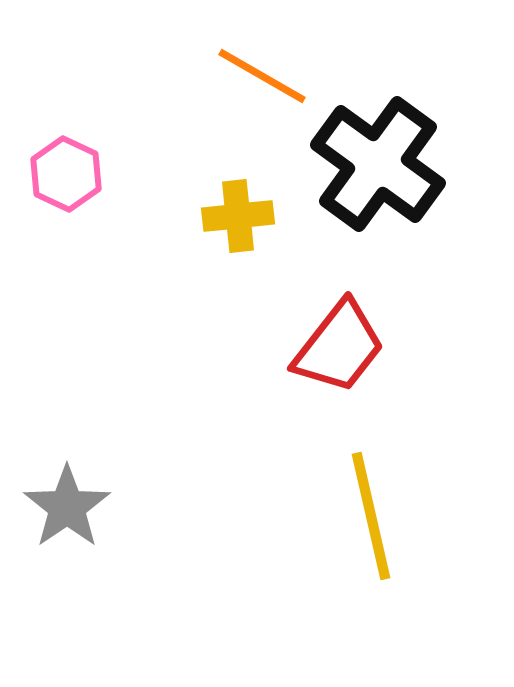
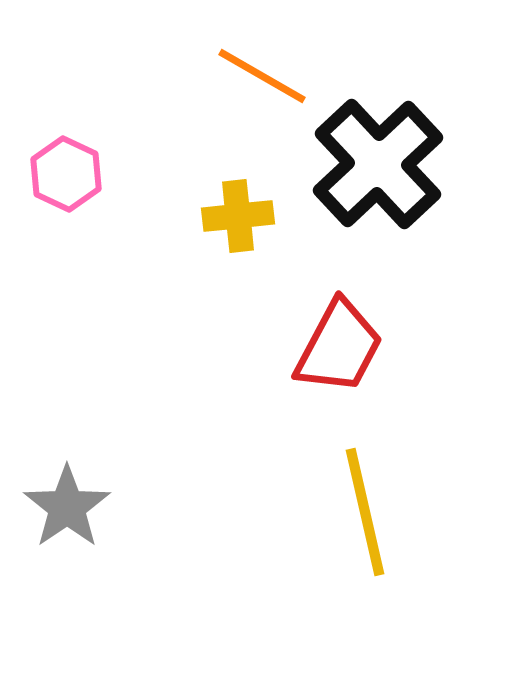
black cross: rotated 11 degrees clockwise
red trapezoid: rotated 10 degrees counterclockwise
yellow line: moved 6 px left, 4 px up
